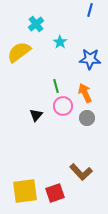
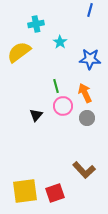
cyan cross: rotated 28 degrees clockwise
brown L-shape: moved 3 px right, 2 px up
